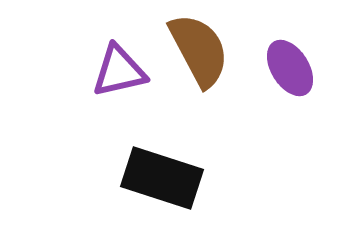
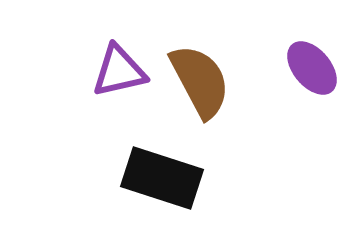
brown semicircle: moved 1 px right, 31 px down
purple ellipse: moved 22 px right; rotated 8 degrees counterclockwise
